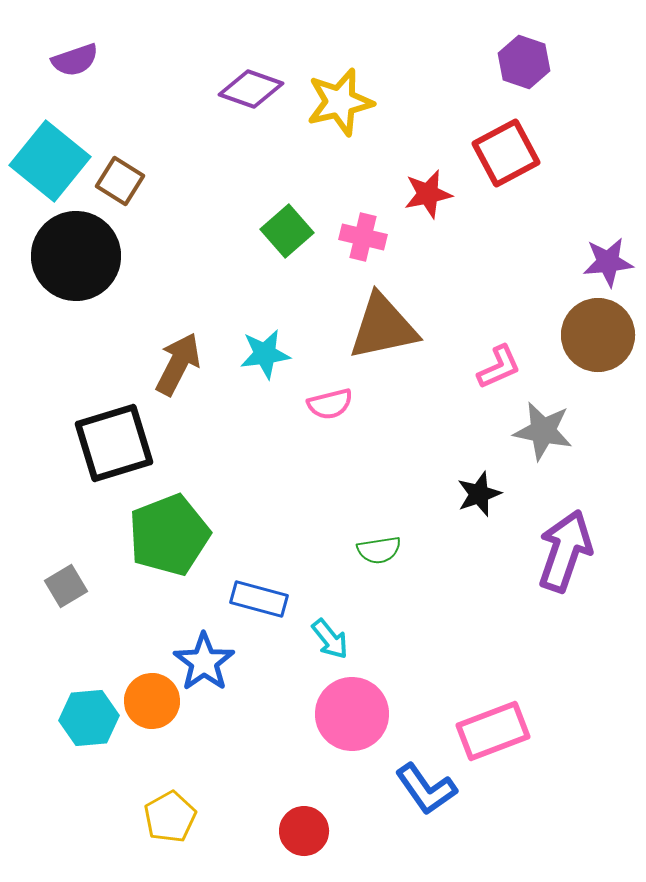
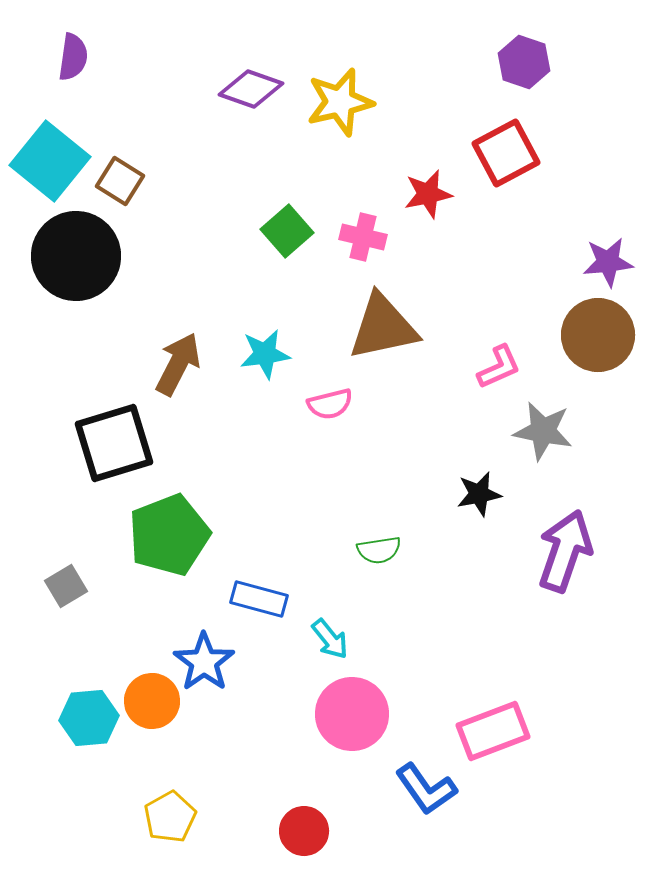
purple semicircle: moved 2 px left, 3 px up; rotated 63 degrees counterclockwise
black star: rotated 9 degrees clockwise
